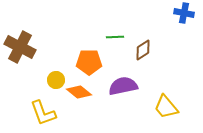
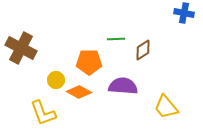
green line: moved 1 px right, 2 px down
brown cross: moved 1 px right, 1 px down
purple semicircle: rotated 16 degrees clockwise
orange diamond: rotated 10 degrees counterclockwise
